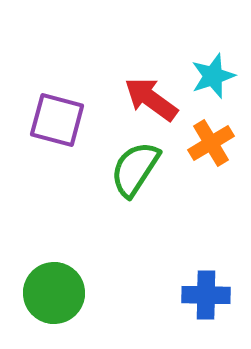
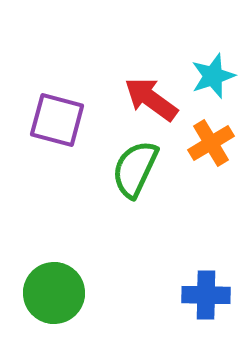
green semicircle: rotated 8 degrees counterclockwise
